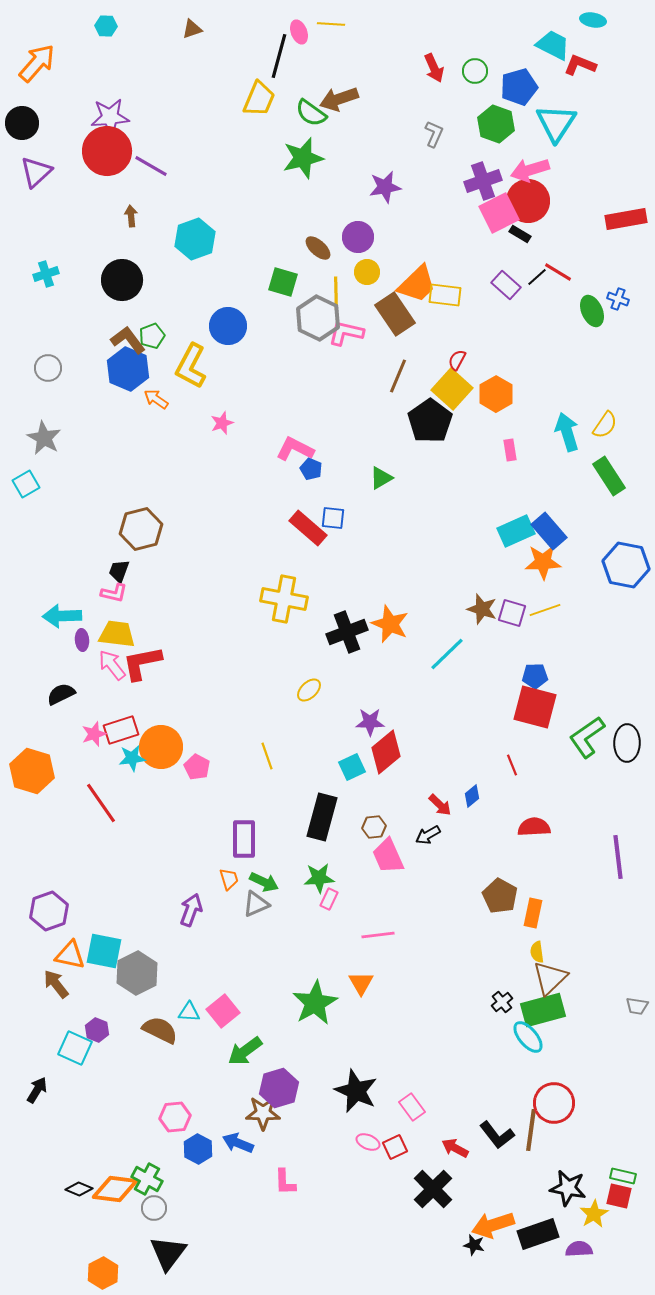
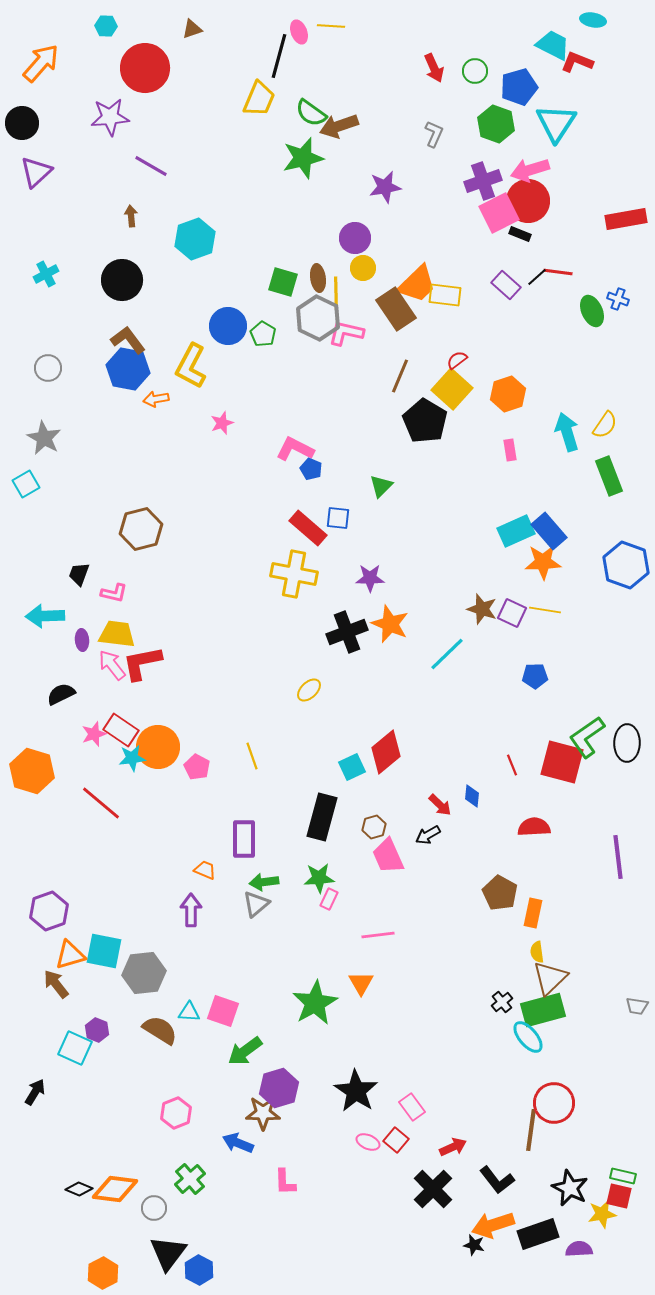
yellow line at (331, 24): moved 2 px down
orange arrow at (37, 63): moved 4 px right
red L-shape at (580, 65): moved 3 px left, 3 px up
brown arrow at (339, 99): moved 27 px down
red circle at (107, 151): moved 38 px right, 83 px up
black rectangle at (520, 234): rotated 10 degrees counterclockwise
purple circle at (358, 237): moved 3 px left, 1 px down
brown ellipse at (318, 248): moved 30 px down; rotated 40 degrees clockwise
yellow circle at (367, 272): moved 4 px left, 4 px up
red line at (558, 272): rotated 24 degrees counterclockwise
cyan cross at (46, 274): rotated 10 degrees counterclockwise
brown rectangle at (395, 314): moved 1 px right, 5 px up
green pentagon at (152, 336): moved 111 px right, 2 px up; rotated 20 degrees counterclockwise
red semicircle at (457, 360): rotated 25 degrees clockwise
blue hexagon at (128, 369): rotated 12 degrees counterclockwise
brown line at (398, 376): moved 2 px right
orange hexagon at (496, 394): moved 12 px right; rotated 12 degrees clockwise
orange arrow at (156, 399): rotated 45 degrees counterclockwise
black pentagon at (430, 421): moved 5 px left; rotated 6 degrees counterclockwise
green rectangle at (609, 476): rotated 12 degrees clockwise
green triangle at (381, 478): moved 8 px down; rotated 15 degrees counterclockwise
blue square at (333, 518): moved 5 px right
blue hexagon at (626, 565): rotated 9 degrees clockwise
black trapezoid at (119, 571): moved 40 px left, 3 px down
yellow cross at (284, 599): moved 10 px right, 25 px up
yellow line at (545, 610): rotated 28 degrees clockwise
purple square at (512, 613): rotated 8 degrees clockwise
cyan arrow at (62, 616): moved 17 px left
red square at (535, 707): moved 27 px right, 55 px down
purple star at (370, 722): moved 144 px up
red rectangle at (121, 730): rotated 52 degrees clockwise
orange circle at (161, 747): moved 3 px left
yellow line at (267, 756): moved 15 px left
blue diamond at (472, 796): rotated 45 degrees counterclockwise
red line at (101, 803): rotated 15 degrees counterclockwise
brown hexagon at (374, 827): rotated 10 degrees counterclockwise
orange trapezoid at (229, 879): moved 24 px left, 9 px up; rotated 50 degrees counterclockwise
green arrow at (264, 882): rotated 148 degrees clockwise
brown pentagon at (500, 896): moved 3 px up
gray triangle at (256, 904): rotated 16 degrees counterclockwise
purple arrow at (191, 910): rotated 20 degrees counterclockwise
orange triangle at (70, 955): rotated 28 degrees counterclockwise
gray hexagon at (137, 973): moved 7 px right; rotated 21 degrees clockwise
pink square at (223, 1011): rotated 32 degrees counterclockwise
brown semicircle at (160, 1030): rotated 6 degrees clockwise
black arrow at (37, 1090): moved 2 px left, 2 px down
black star at (356, 1091): rotated 9 degrees clockwise
pink hexagon at (175, 1117): moved 1 px right, 4 px up; rotated 16 degrees counterclockwise
black L-shape at (497, 1135): moved 45 px down
red square at (395, 1147): moved 1 px right, 7 px up; rotated 25 degrees counterclockwise
red arrow at (455, 1148): moved 2 px left, 1 px up; rotated 128 degrees clockwise
blue hexagon at (198, 1149): moved 1 px right, 121 px down
green cross at (147, 1179): moved 43 px right; rotated 20 degrees clockwise
black star at (568, 1188): moved 2 px right; rotated 15 degrees clockwise
yellow star at (594, 1214): moved 8 px right; rotated 20 degrees clockwise
